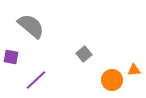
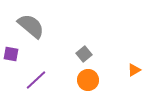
purple square: moved 3 px up
orange triangle: rotated 24 degrees counterclockwise
orange circle: moved 24 px left
